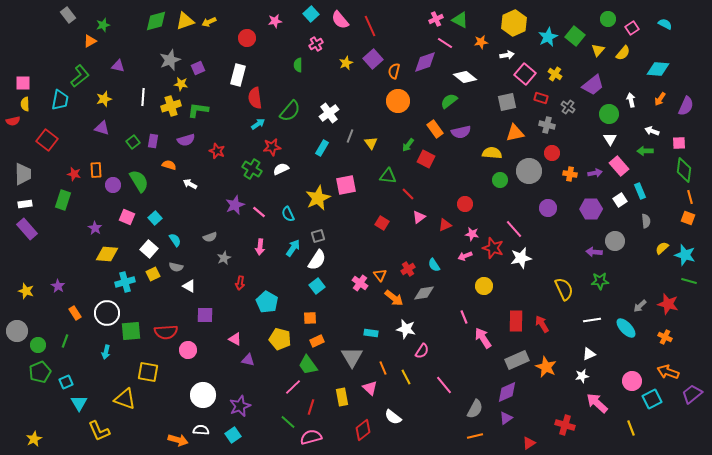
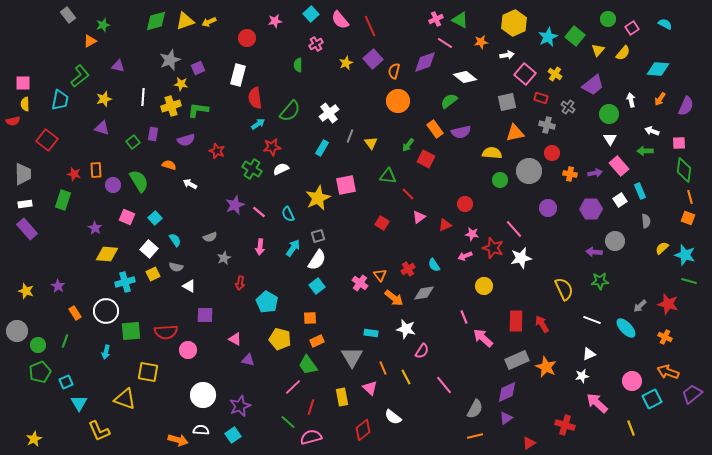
purple rectangle at (153, 141): moved 7 px up
white circle at (107, 313): moved 1 px left, 2 px up
white line at (592, 320): rotated 30 degrees clockwise
pink arrow at (483, 338): rotated 15 degrees counterclockwise
